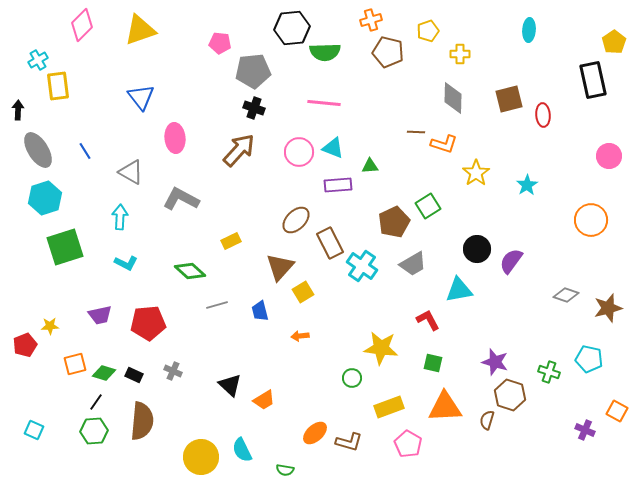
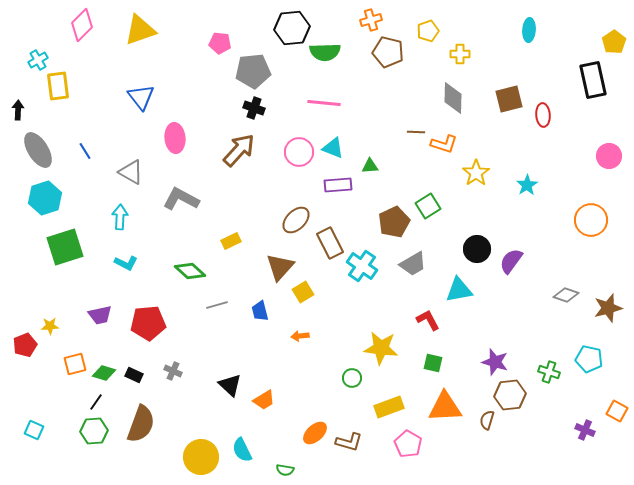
brown hexagon at (510, 395): rotated 24 degrees counterclockwise
brown semicircle at (142, 421): moved 1 px left, 3 px down; rotated 15 degrees clockwise
